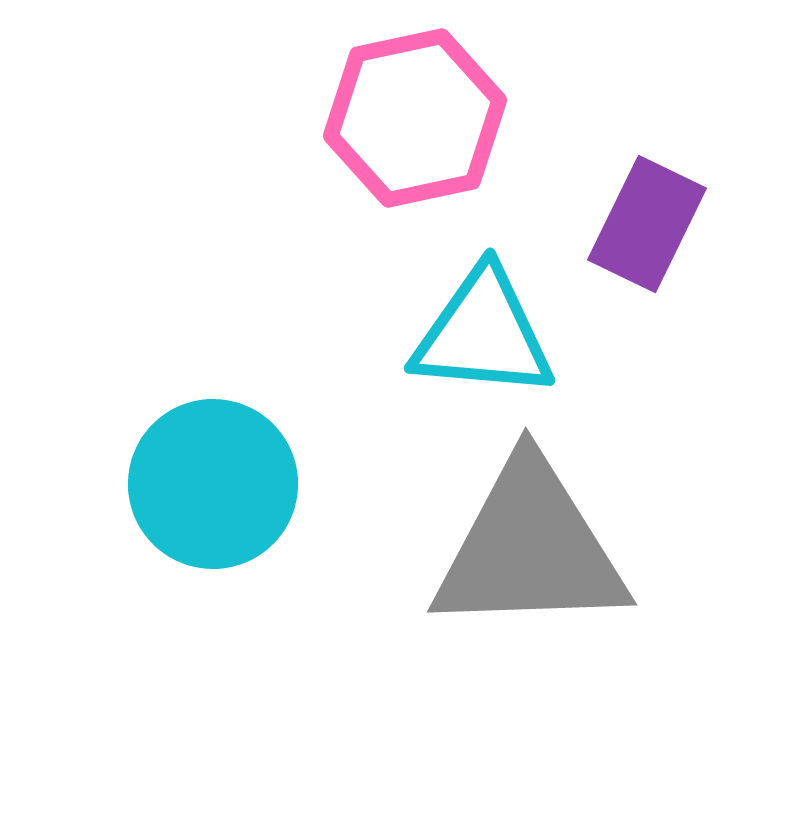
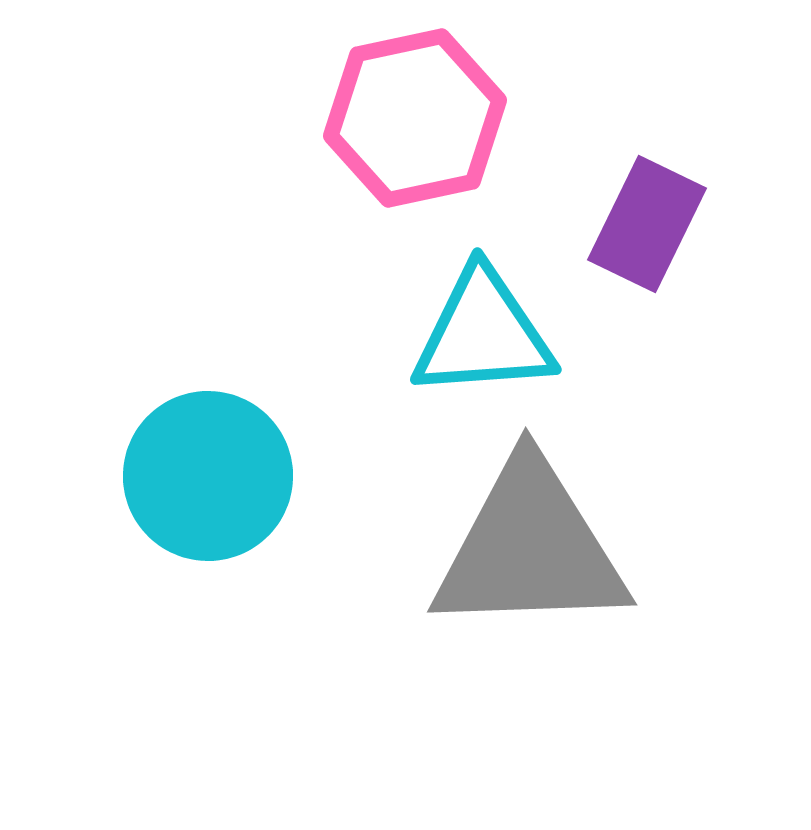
cyan triangle: rotated 9 degrees counterclockwise
cyan circle: moved 5 px left, 8 px up
